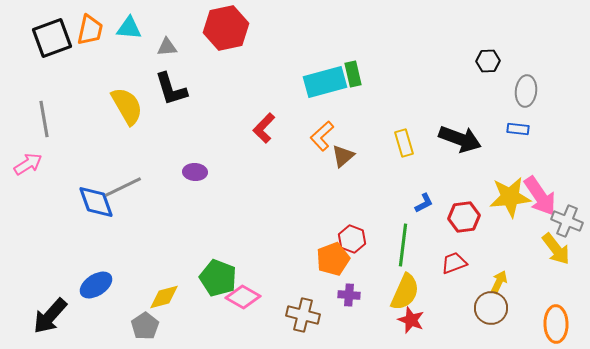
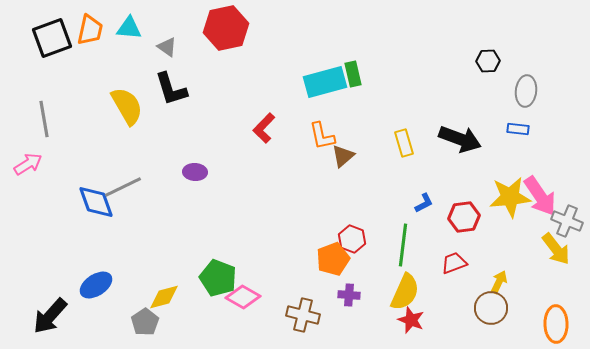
gray triangle at (167, 47): rotated 40 degrees clockwise
orange L-shape at (322, 136): rotated 60 degrees counterclockwise
gray pentagon at (145, 326): moved 4 px up
